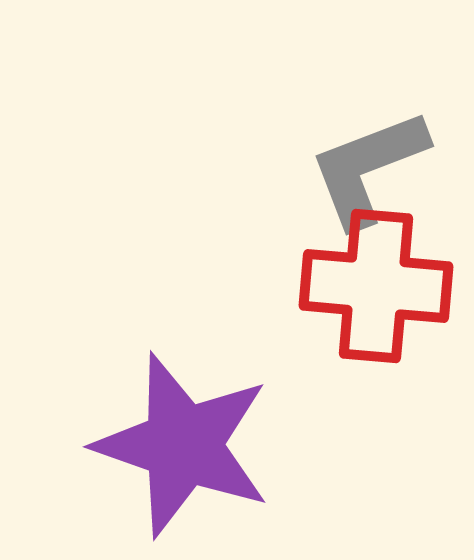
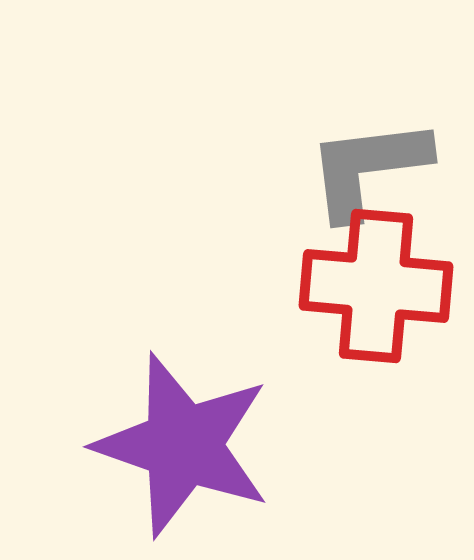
gray L-shape: rotated 14 degrees clockwise
